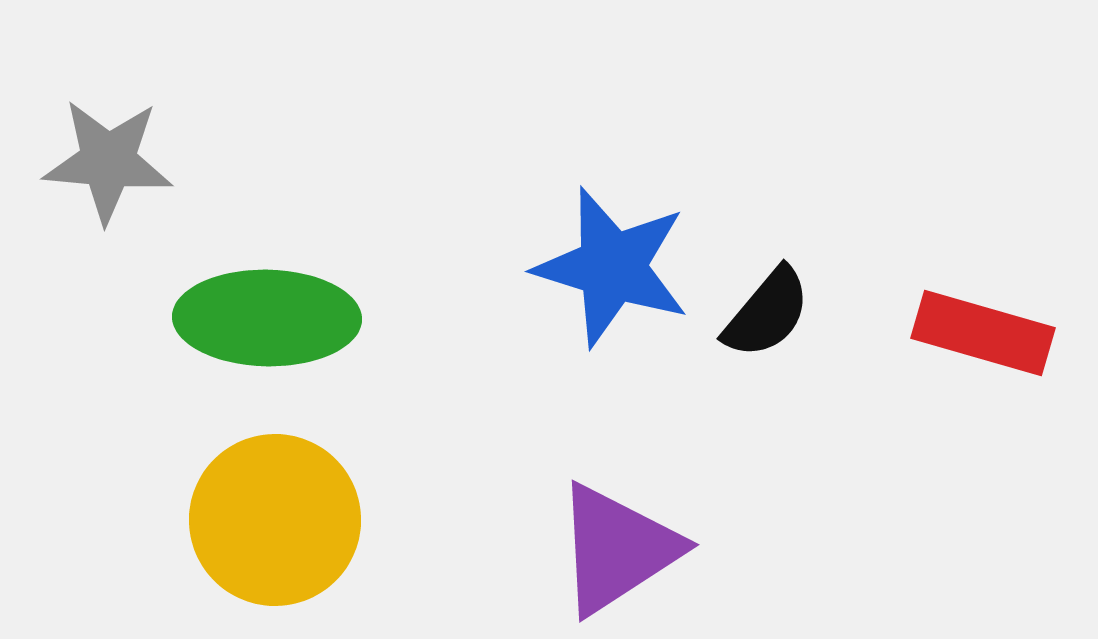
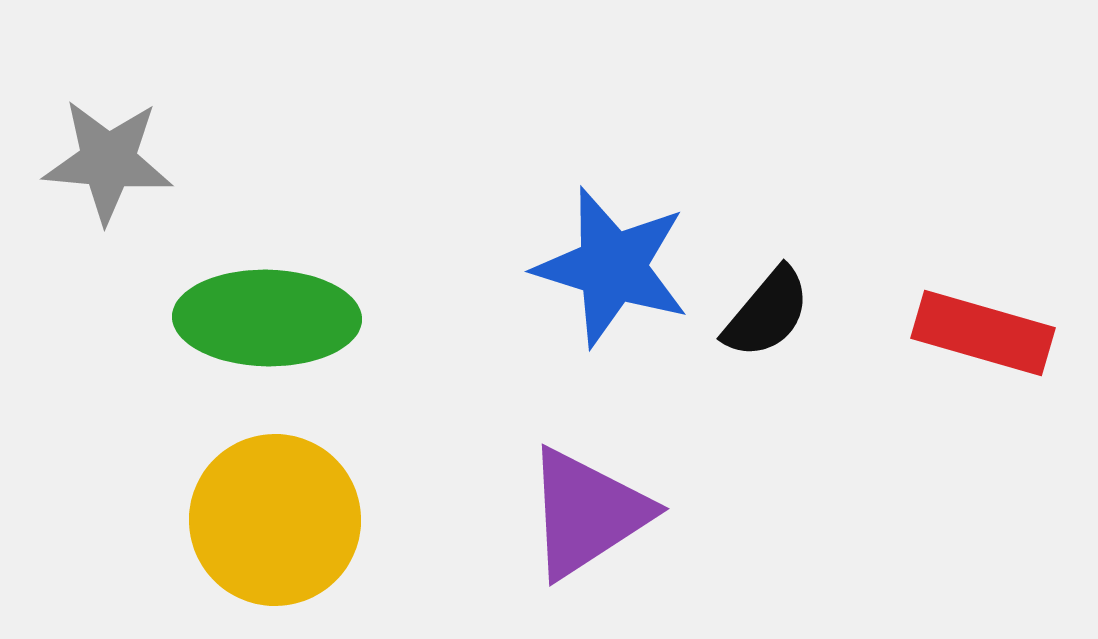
purple triangle: moved 30 px left, 36 px up
